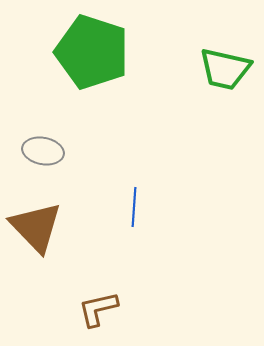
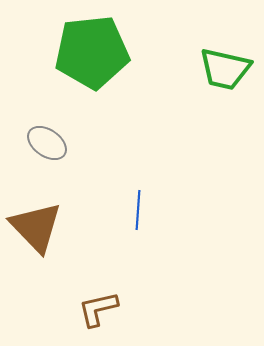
green pentagon: rotated 24 degrees counterclockwise
gray ellipse: moved 4 px right, 8 px up; rotated 24 degrees clockwise
blue line: moved 4 px right, 3 px down
